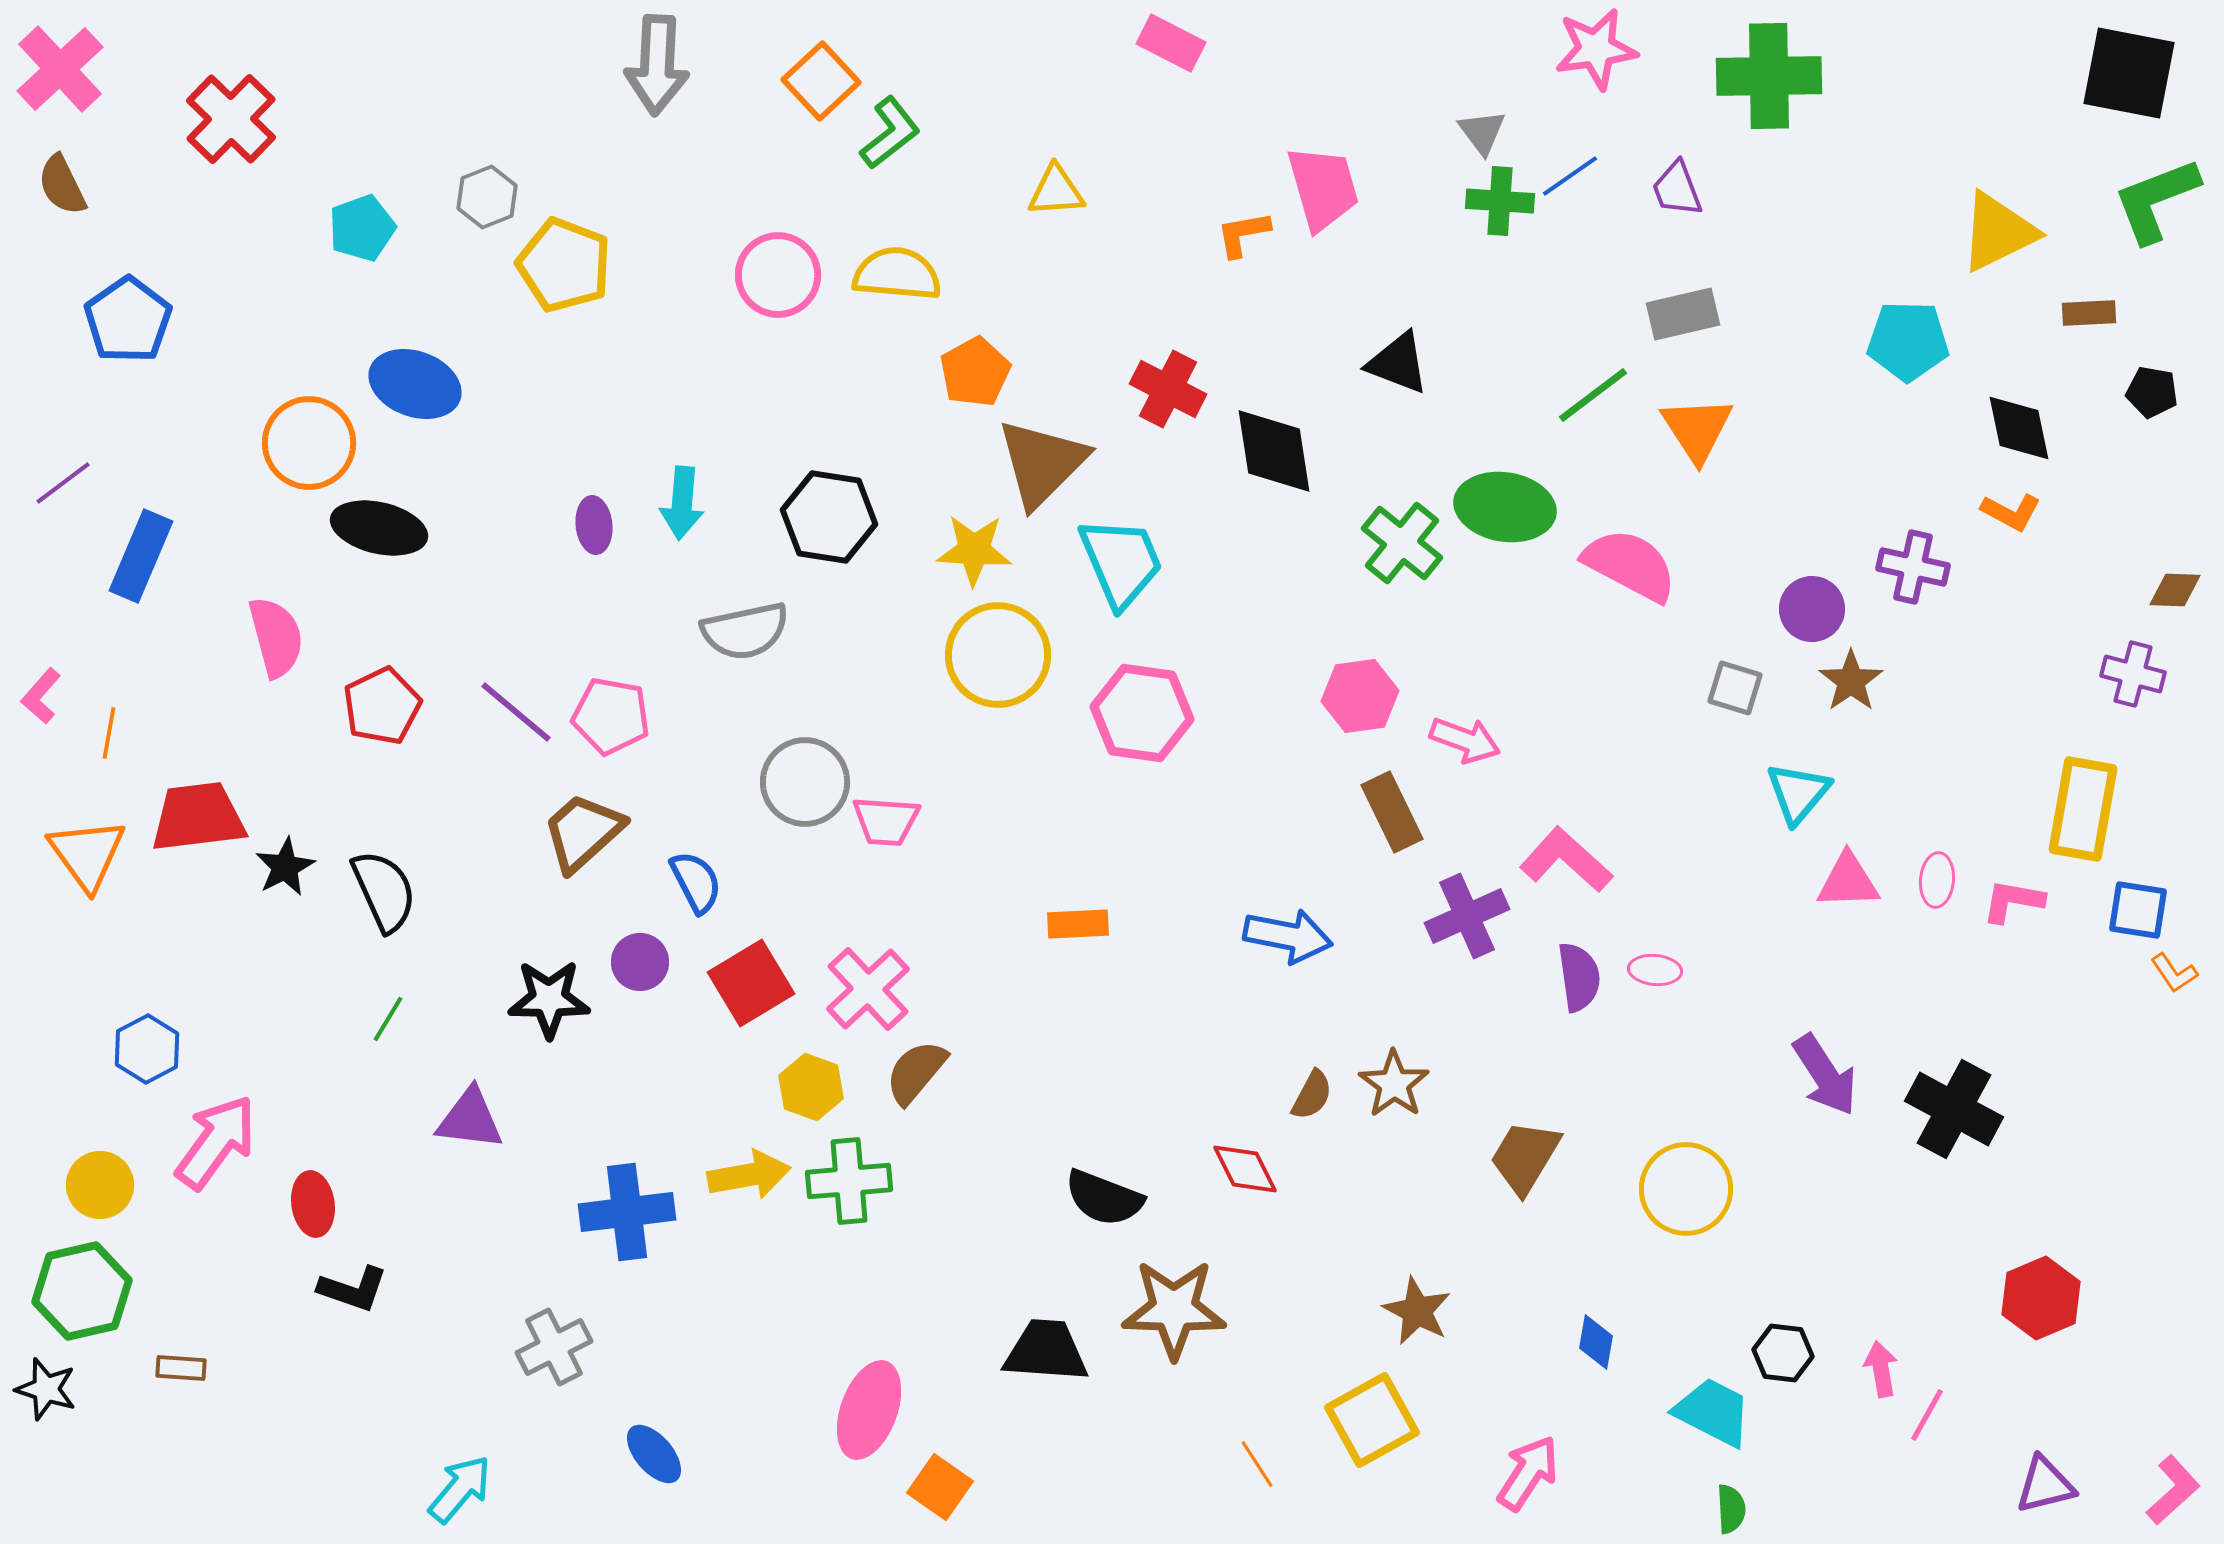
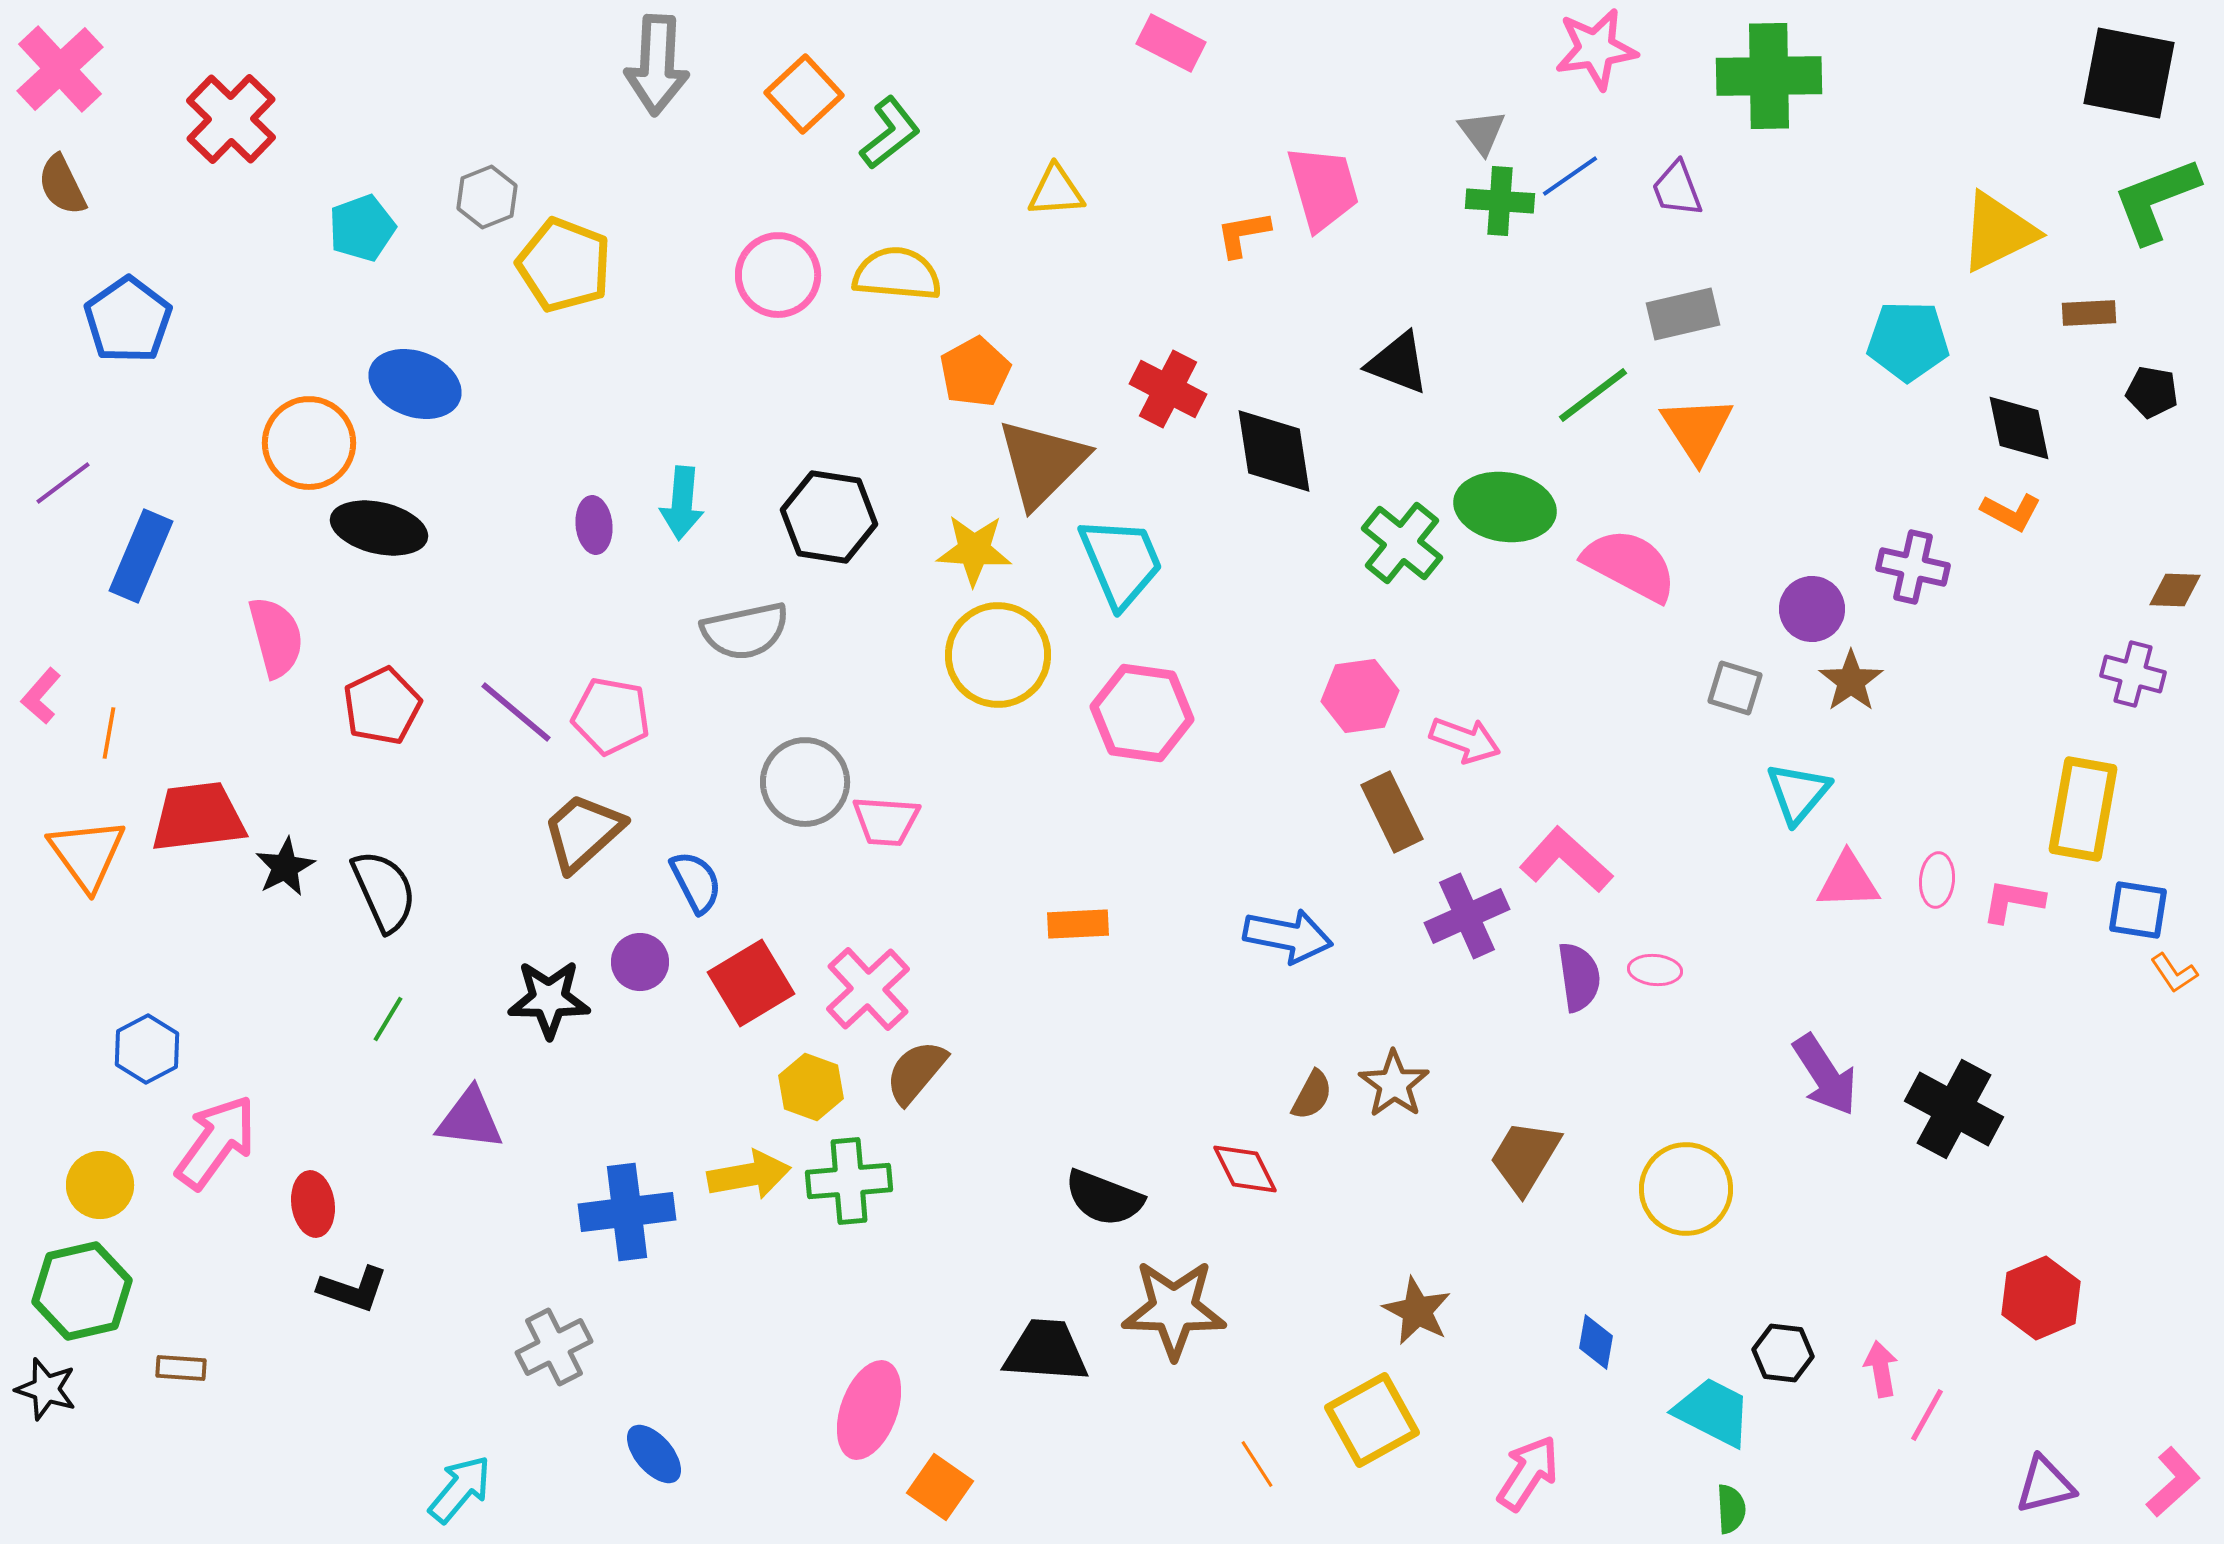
orange square at (821, 81): moved 17 px left, 13 px down
pink L-shape at (2173, 1490): moved 8 px up
